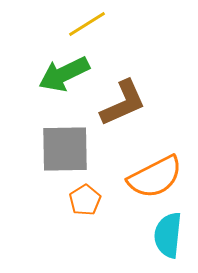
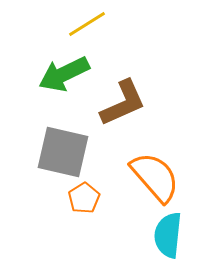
gray square: moved 2 px left, 3 px down; rotated 14 degrees clockwise
orange semicircle: rotated 104 degrees counterclockwise
orange pentagon: moved 1 px left, 2 px up
